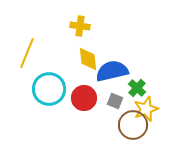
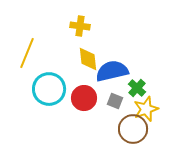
brown circle: moved 4 px down
